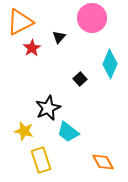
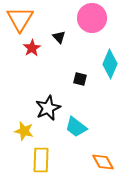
orange triangle: moved 3 px up; rotated 32 degrees counterclockwise
black triangle: rotated 24 degrees counterclockwise
black square: rotated 32 degrees counterclockwise
cyan trapezoid: moved 8 px right, 5 px up
yellow rectangle: rotated 20 degrees clockwise
